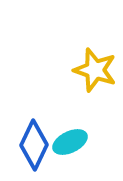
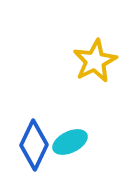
yellow star: moved 9 px up; rotated 27 degrees clockwise
